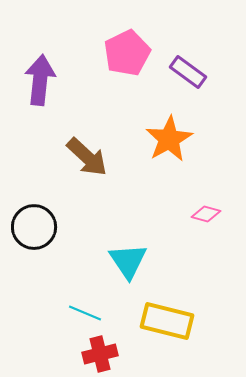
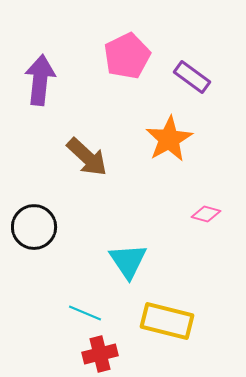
pink pentagon: moved 3 px down
purple rectangle: moved 4 px right, 5 px down
